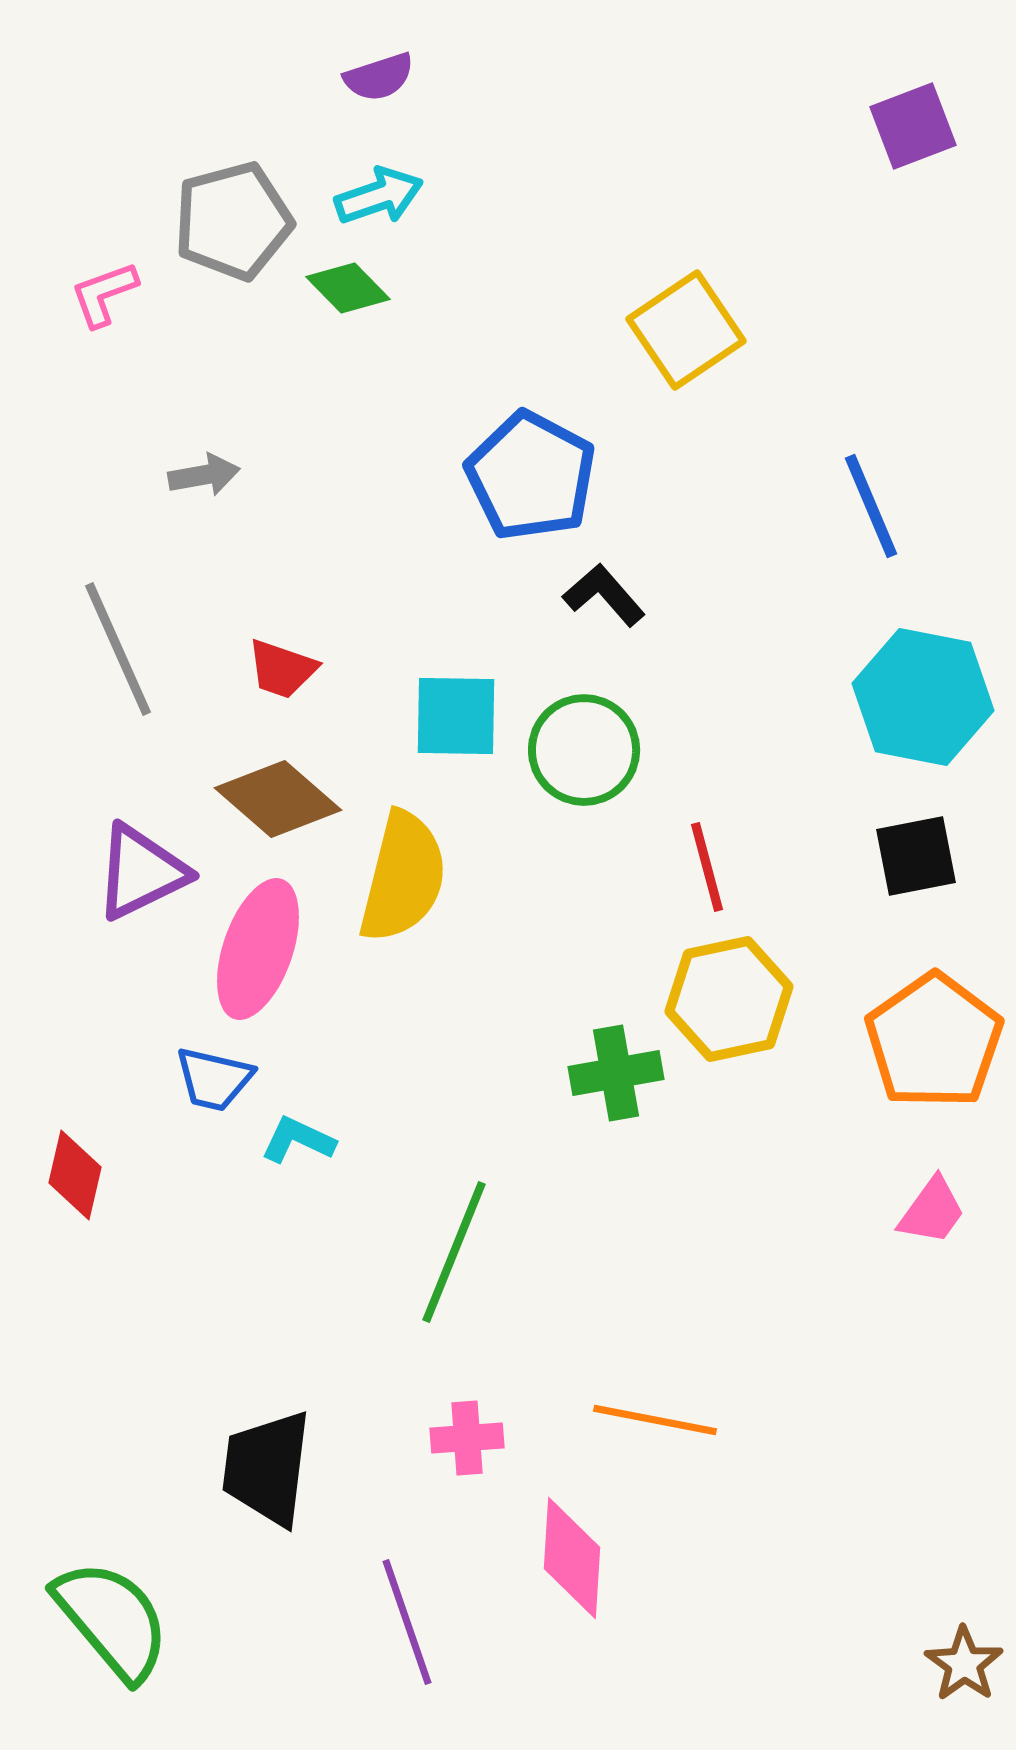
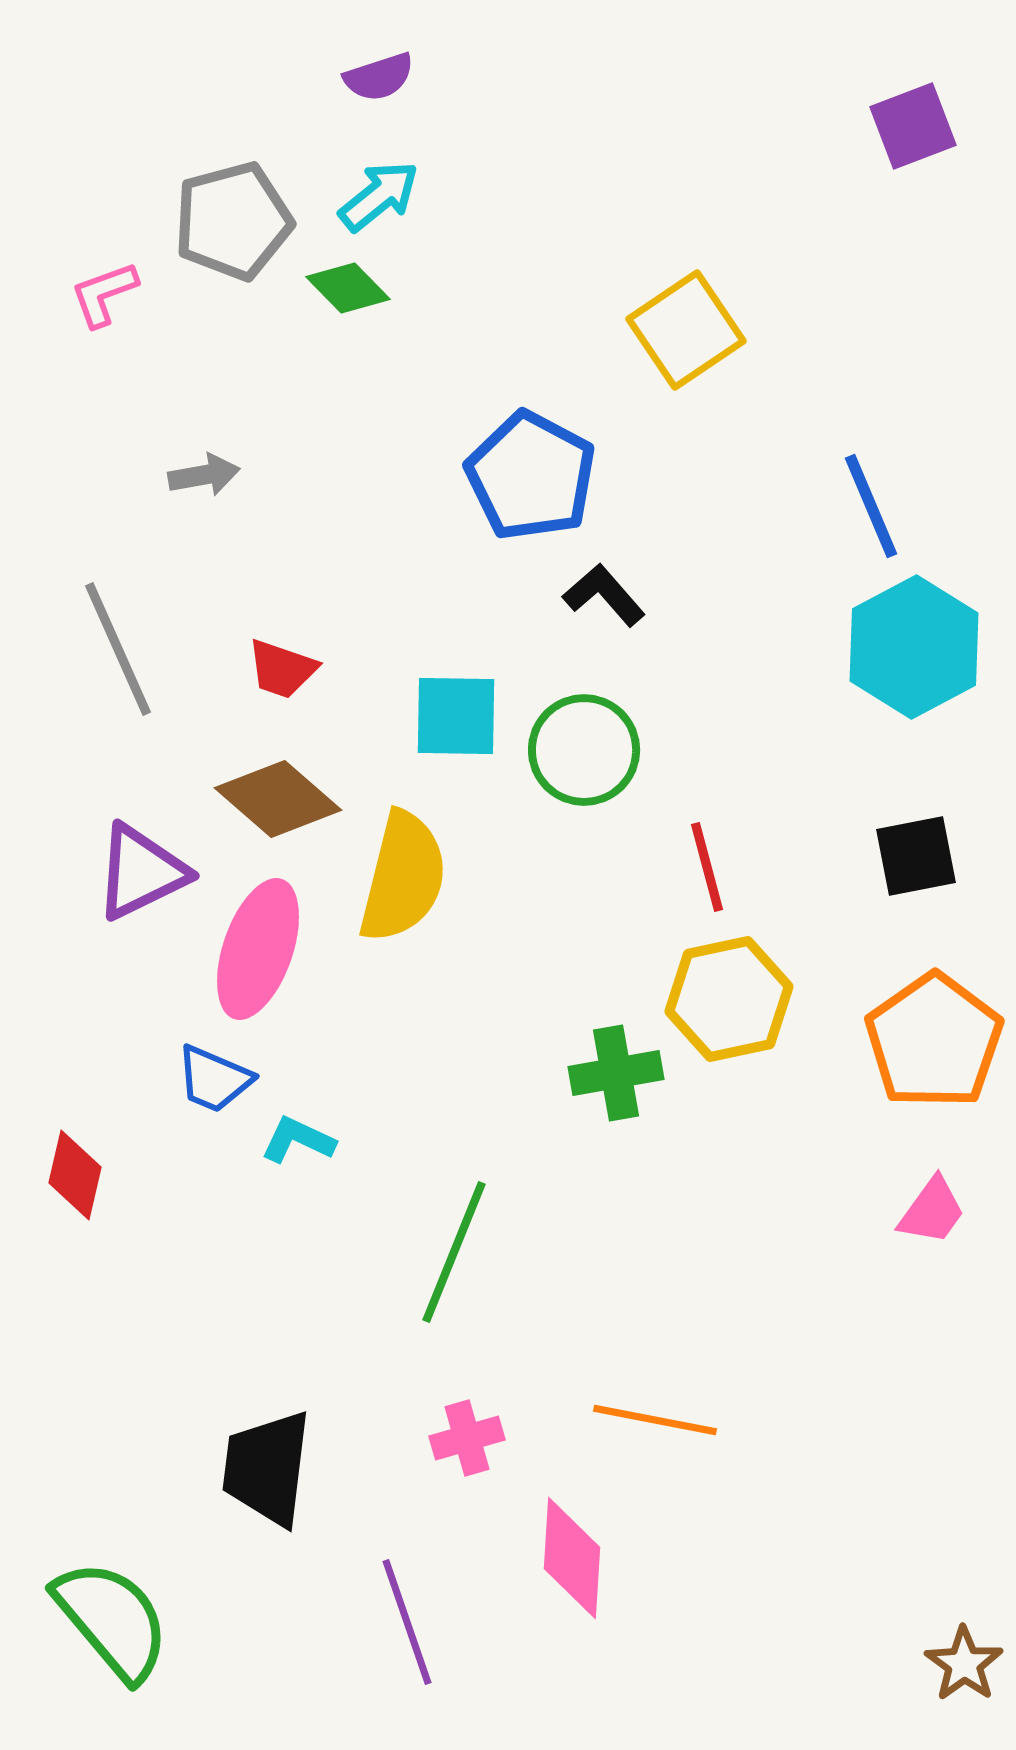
cyan arrow: rotated 20 degrees counterclockwise
cyan hexagon: moved 9 px left, 50 px up; rotated 21 degrees clockwise
blue trapezoid: rotated 10 degrees clockwise
pink cross: rotated 12 degrees counterclockwise
